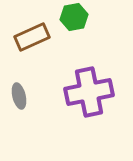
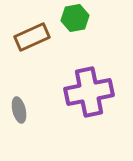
green hexagon: moved 1 px right, 1 px down
gray ellipse: moved 14 px down
